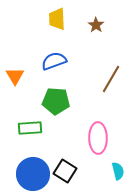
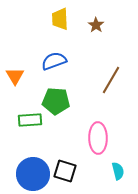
yellow trapezoid: moved 3 px right
brown line: moved 1 px down
green rectangle: moved 8 px up
black square: rotated 15 degrees counterclockwise
